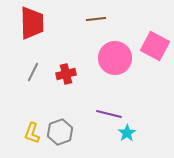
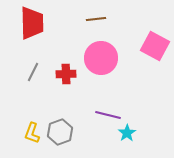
pink circle: moved 14 px left
red cross: rotated 12 degrees clockwise
purple line: moved 1 px left, 1 px down
